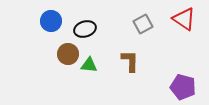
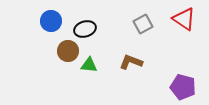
brown circle: moved 3 px up
brown L-shape: moved 1 px right, 1 px down; rotated 70 degrees counterclockwise
